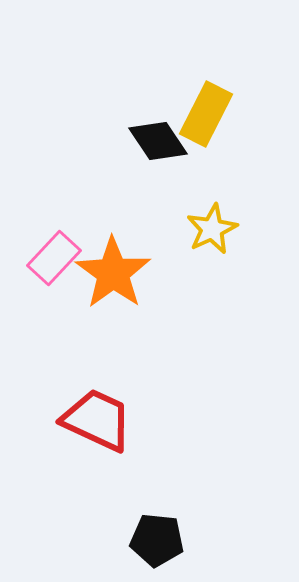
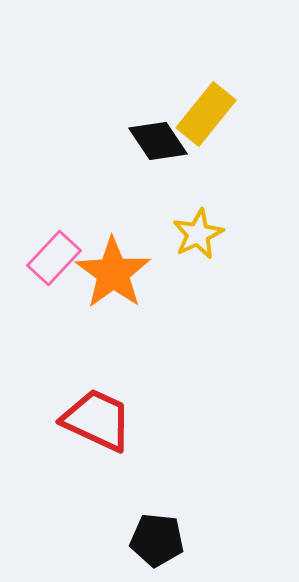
yellow rectangle: rotated 12 degrees clockwise
yellow star: moved 14 px left, 5 px down
